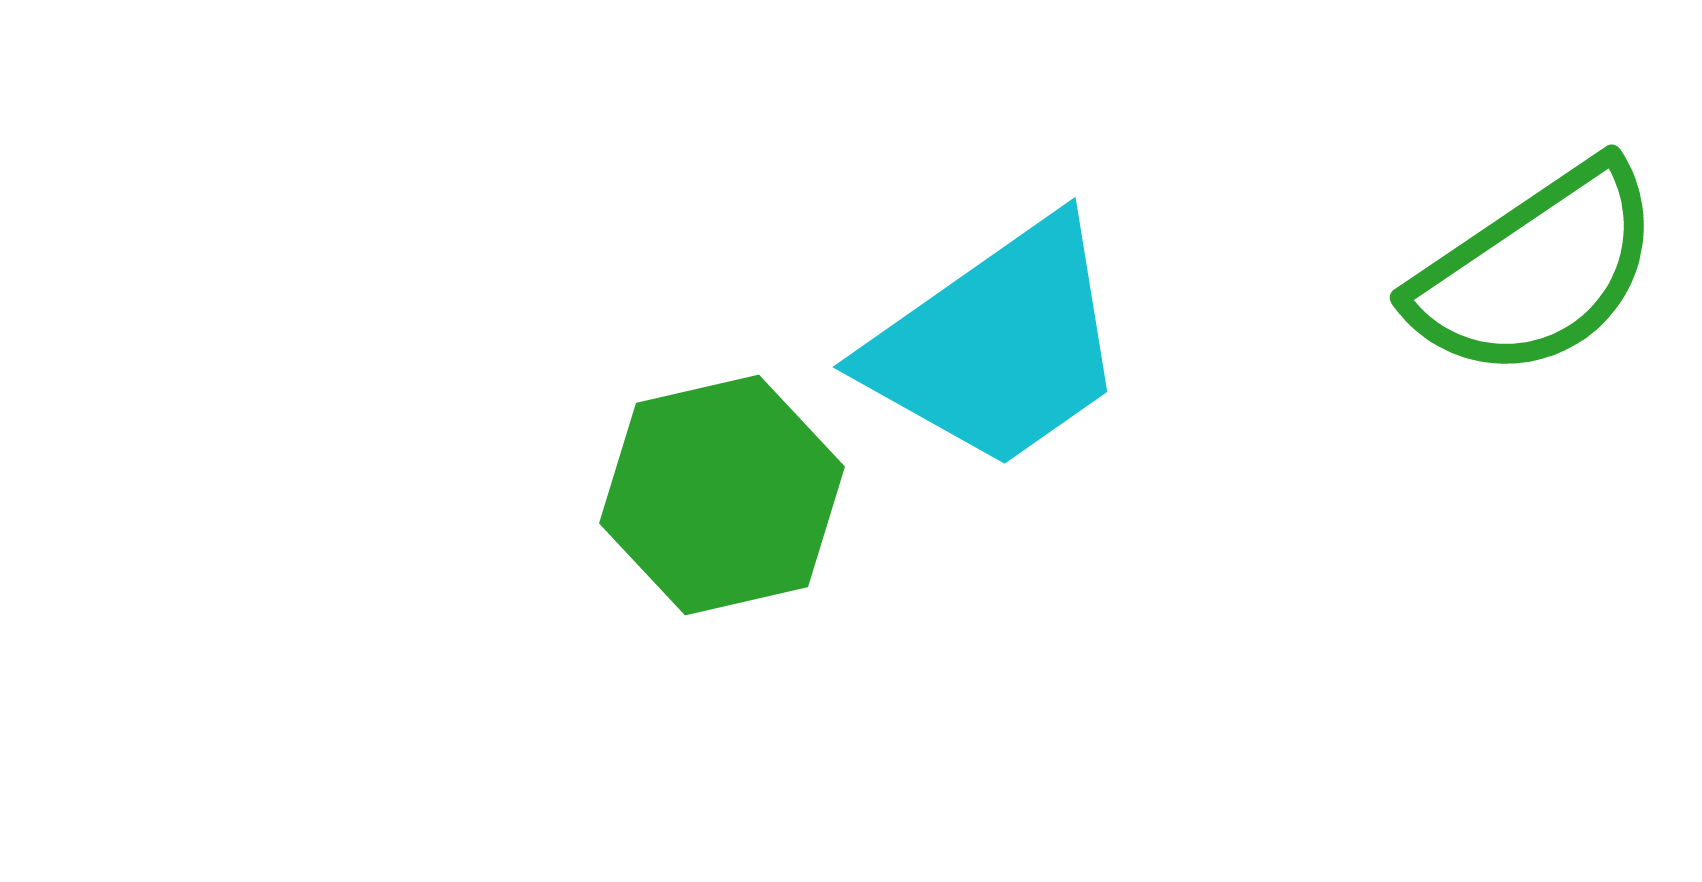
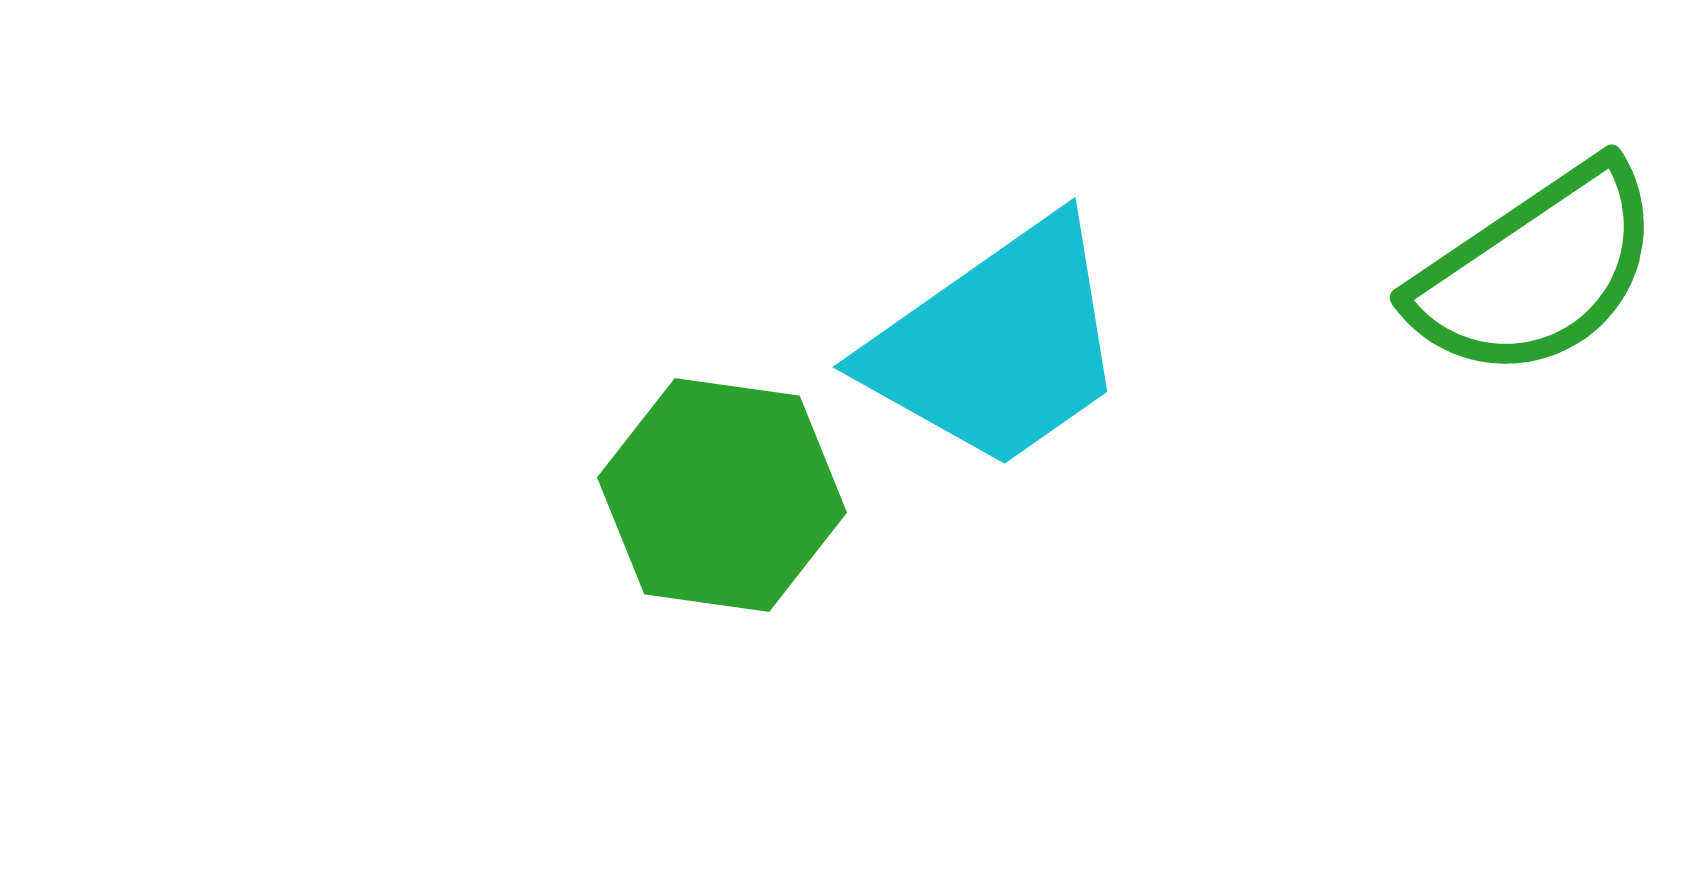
green hexagon: rotated 21 degrees clockwise
